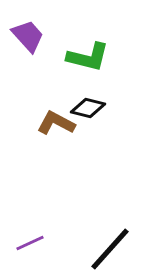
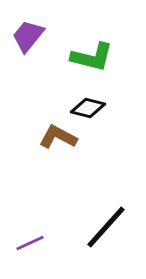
purple trapezoid: rotated 99 degrees counterclockwise
green L-shape: moved 4 px right
brown L-shape: moved 2 px right, 14 px down
black line: moved 4 px left, 22 px up
